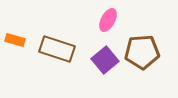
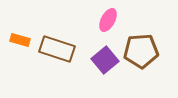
orange rectangle: moved 5 px right
brown pentagon: moved 1 px left, 1 px up
